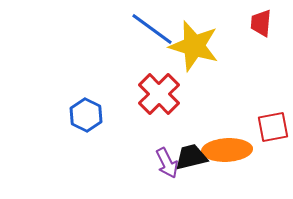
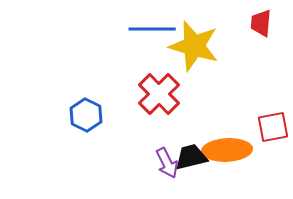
blue line: rotated 36 degrees counterclockwise
